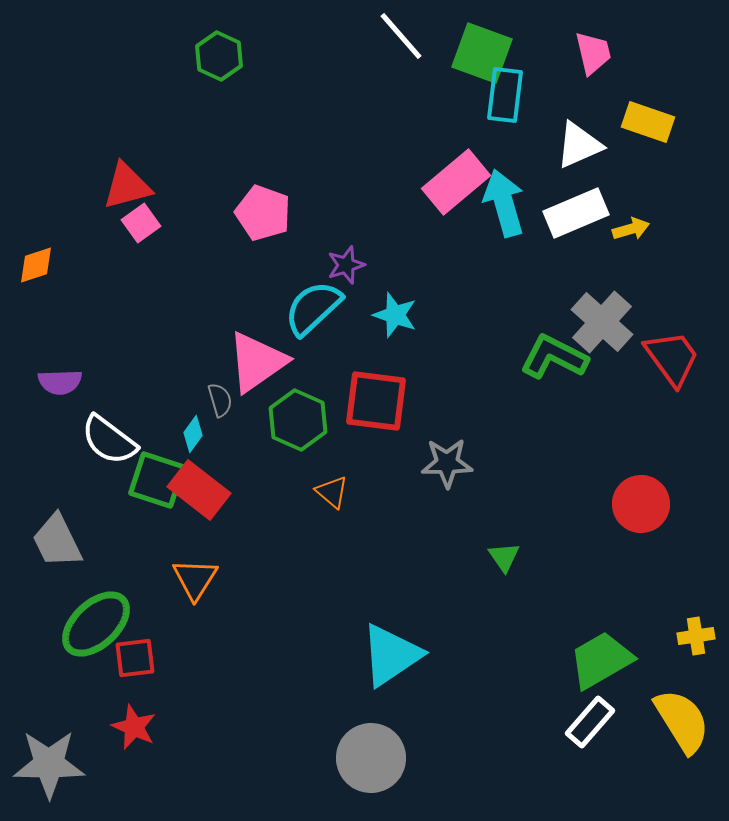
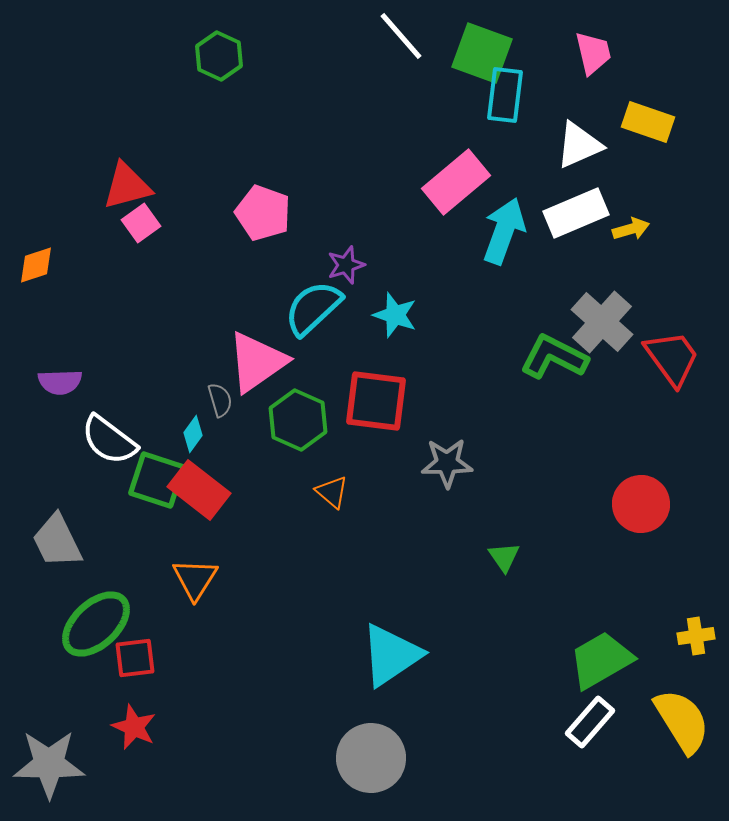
cyan arrow at (504, 203): moved 28 px down; rotated 36 degrees clockwise
